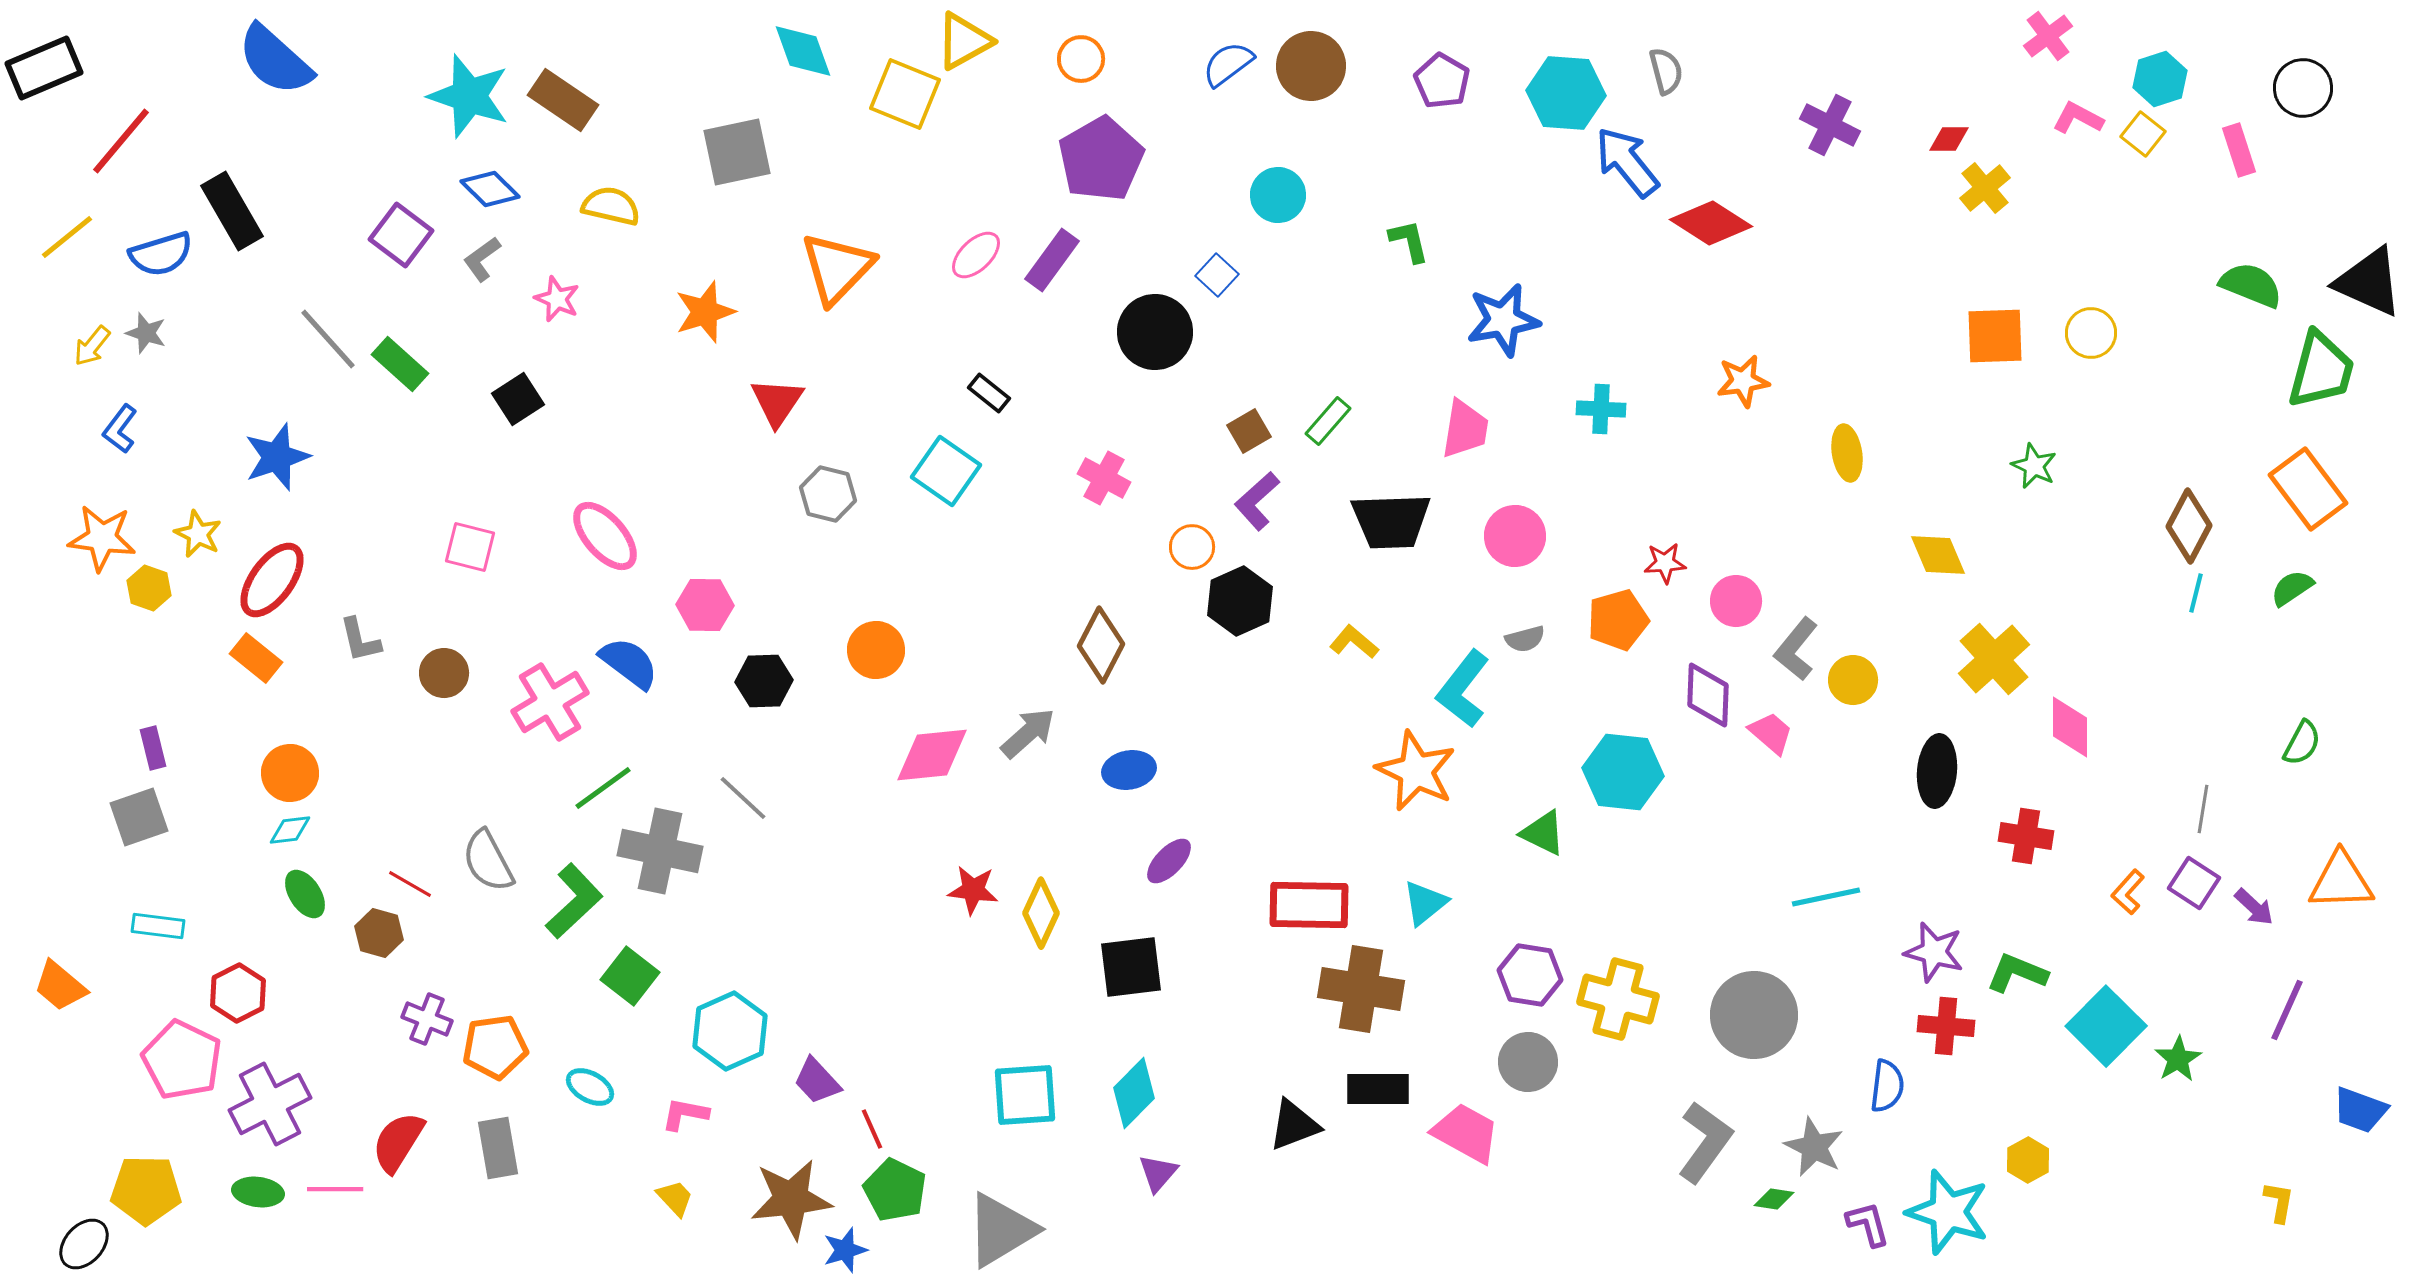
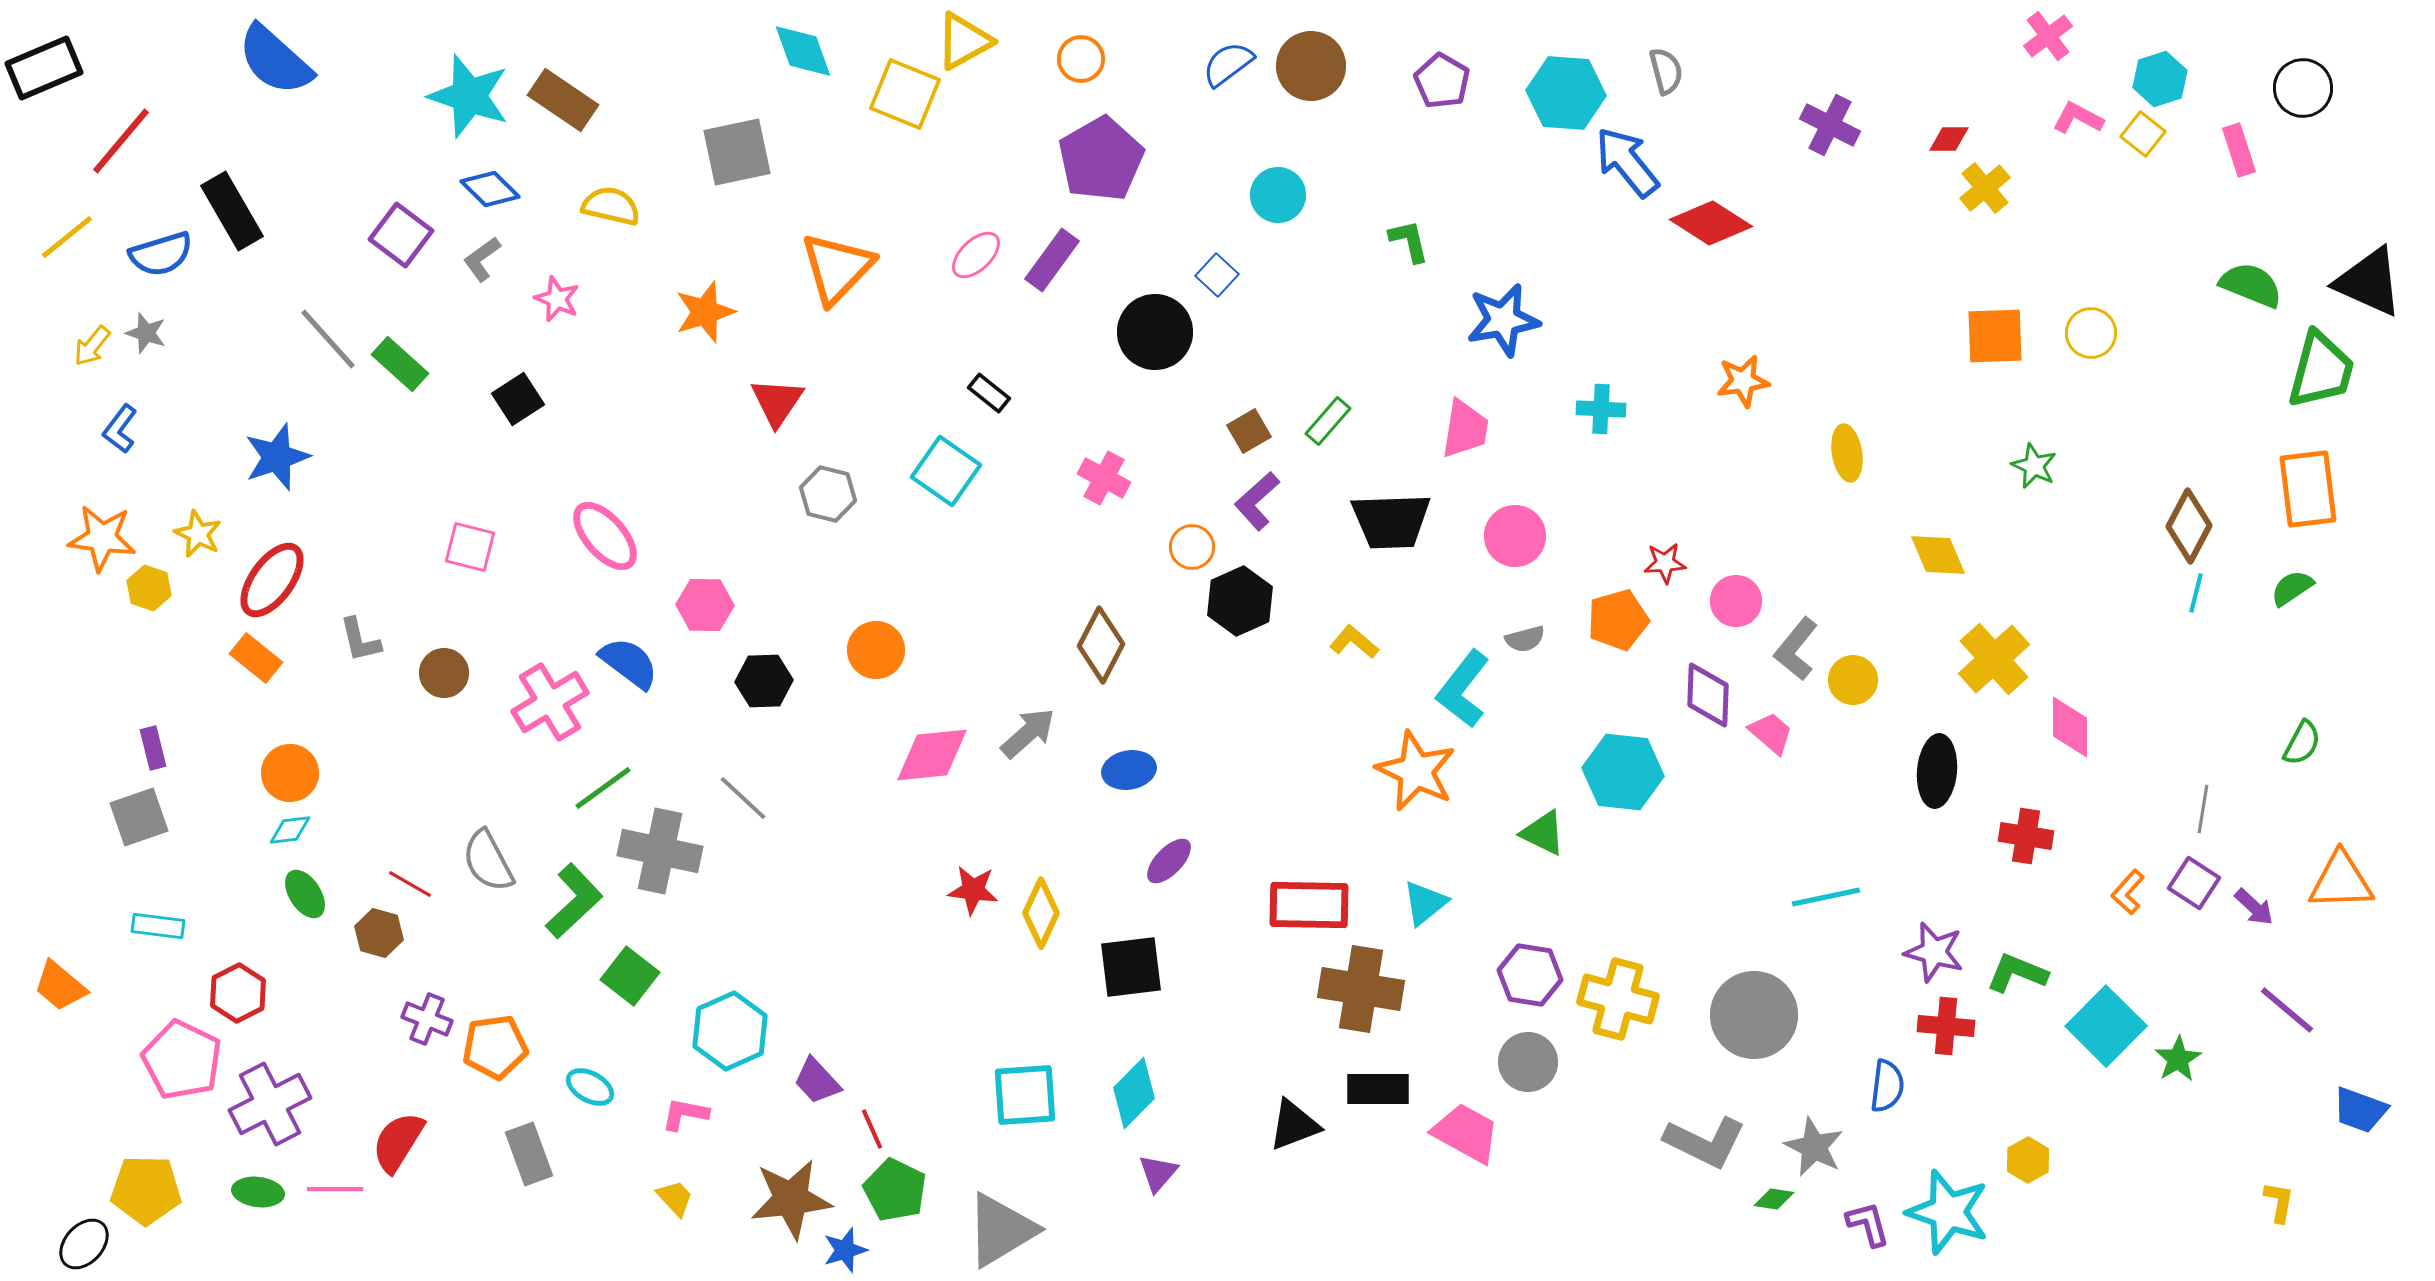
orange rectangle at (2308, 489): rotated 30 degrees clockwise
purple line at (2287, 1010): rotated 74 degrees counterclockwise
gray L-shape at (1705, 1142): rotated 80 degrees clockwise
gray rectangle at (498, 1148): moved 31 px right, 6 px down; rotated 10 degrees counterclockwise
